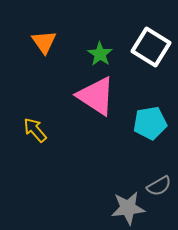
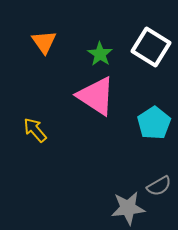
cyan pentagon: moved 4 px right; rotated 24 degrees counterclockwise
